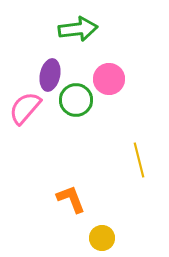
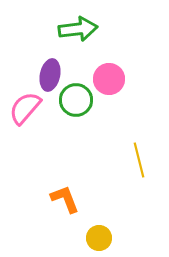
orange L-shape: moved 6 px left
yellow circle: moved 3 px left
